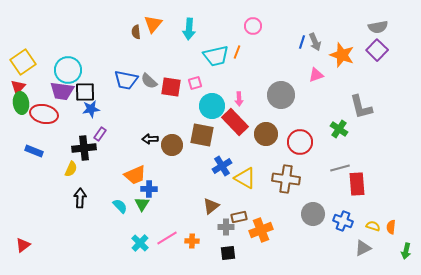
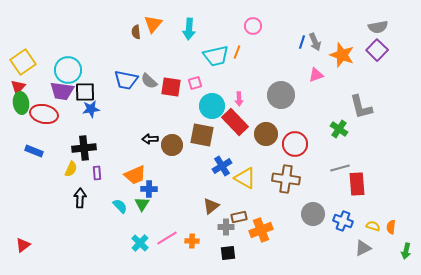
purple rectangle at (100, 134): moved 3 px left, 39 px down; rotated 40 degrees counterclockwise
red circle at (300, 142): moved 5 px left, 2 px down
